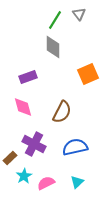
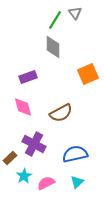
gray triangle: moved 4 px left, 1 px up
brown semicircle: moved 1 px left, 1 px down; rotated 35 degrees clockwise
blue semicircle: moved 7 px down
